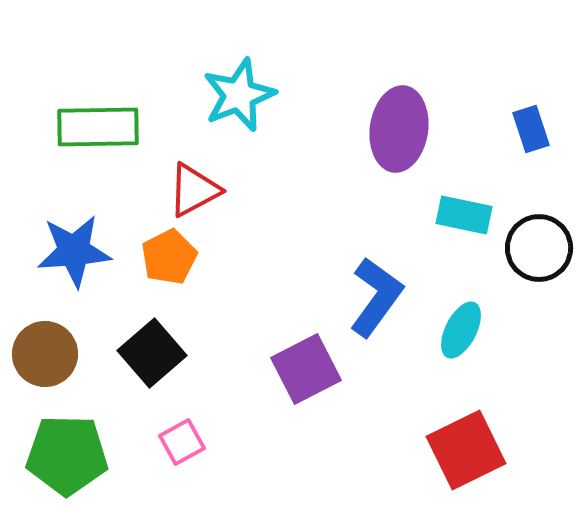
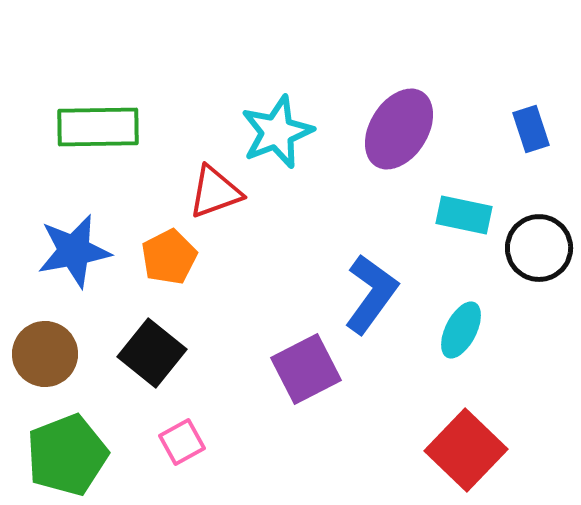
cyan star: moved 38 px right, 37 px down
purple ellipse: rotated 24 degrees clockwise
red triangle: moved 21 px right, 2 px down; rotated 8 degrees clockwise
blue star: rotated 6 degrees counterclockwise
blue L-shape: moved 5 px left, 3 px up
black square: rotated 10 degrees counterclockwise
red square: rotated 20 degrees counterclockwise
green pentagon: rotated 22 degrees counterclockwise
